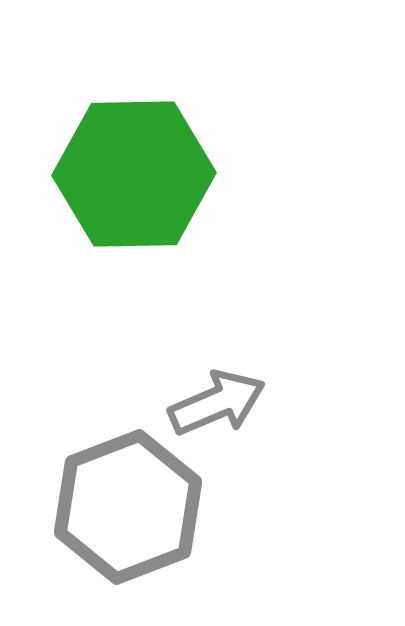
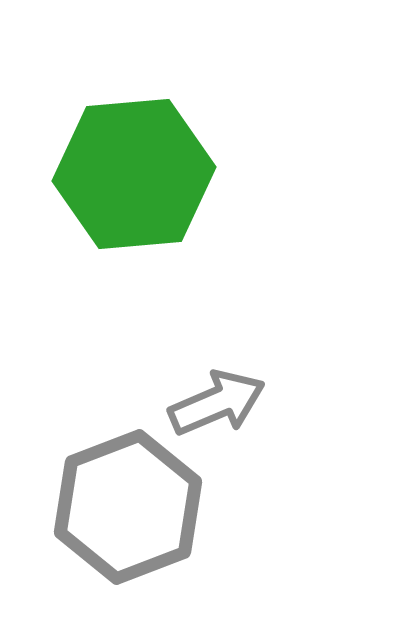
green hexagon: rotated 4 degrees counterclockwise
